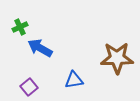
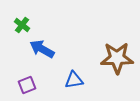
green cross: moved 2 px right, 2 px up; rotated 28 degrees counterclockwise
blue arrow: moved 2 px right, 1 px down
purple square: moved 2 px left, 2 px up; rotated 18 degrees clockwise
